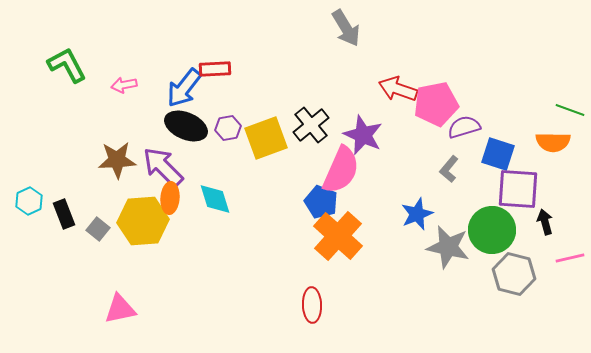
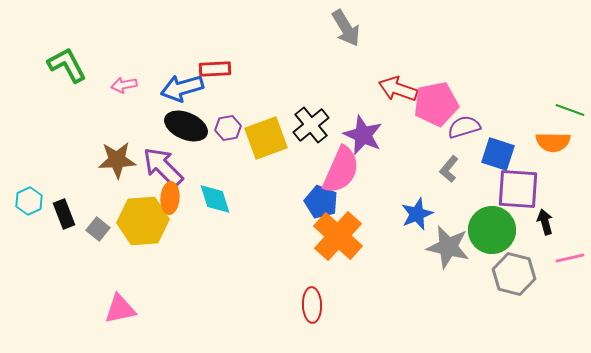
blue arrow: moved 2 px left; rotated 36 degrees clockwise
